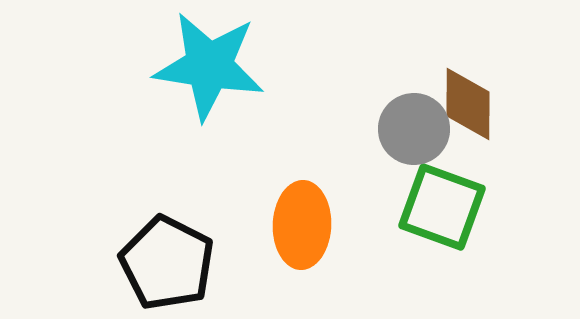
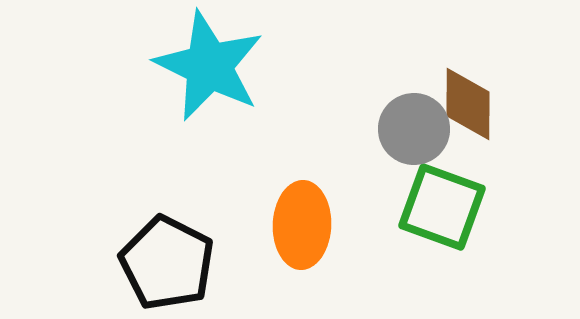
cyan star: rotated 17 degrees clockwise
